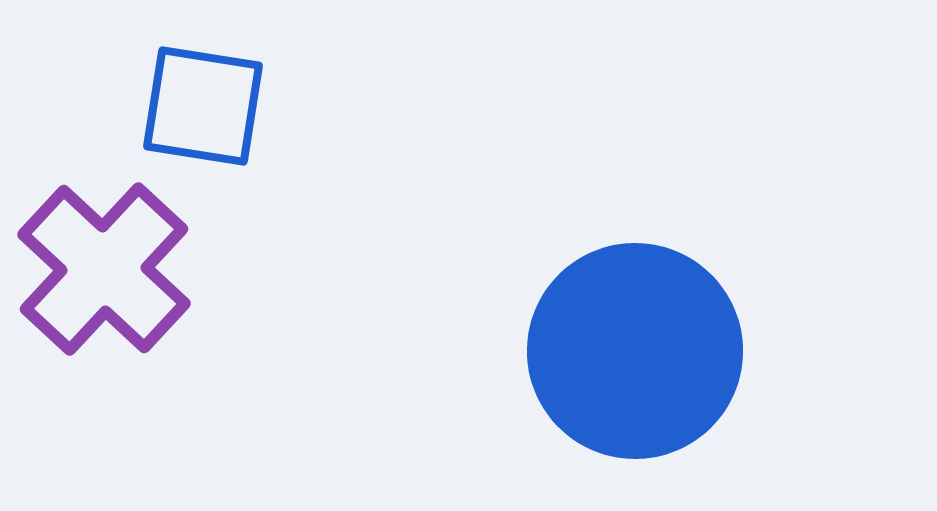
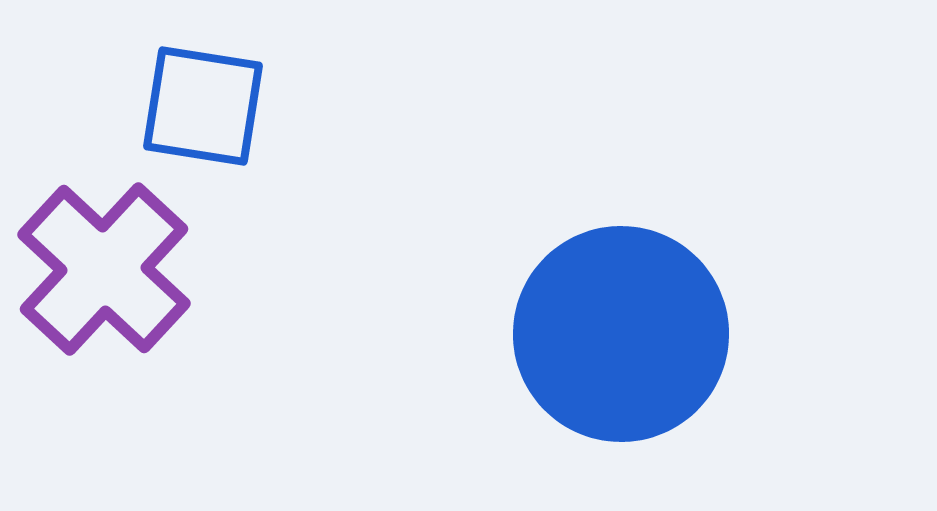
blue circle: moved 14 px left, 17 px up
